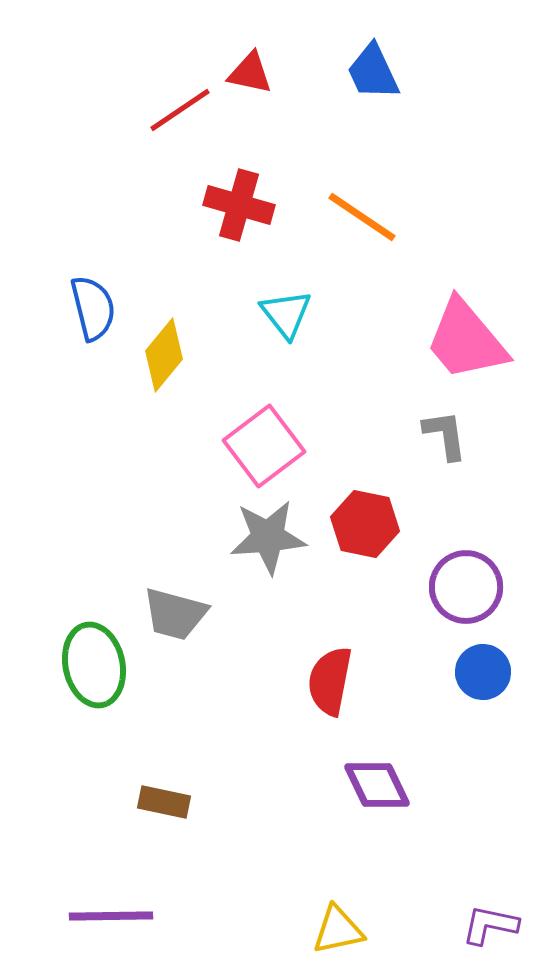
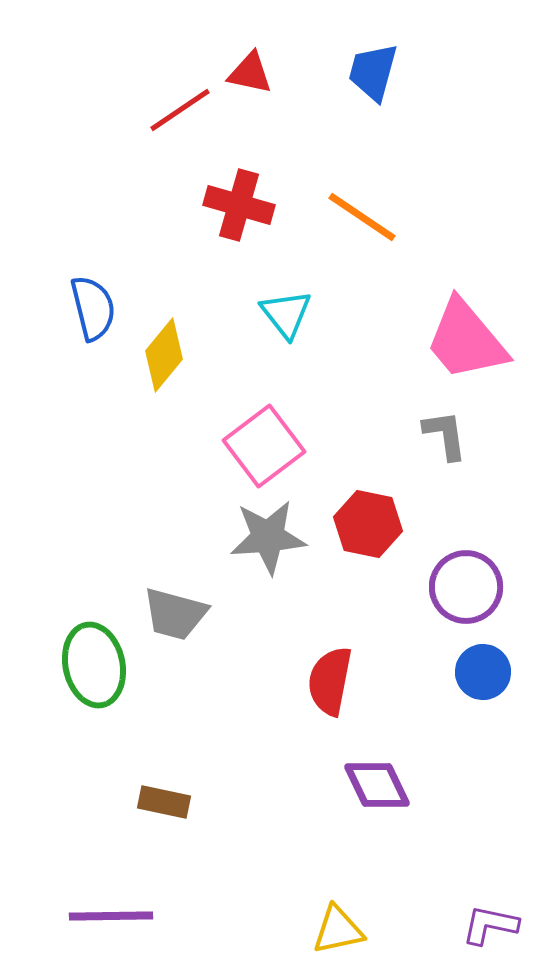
blue trapezoid: rotated 40 degrees clockwise
red hexagon: moved 3 px right
